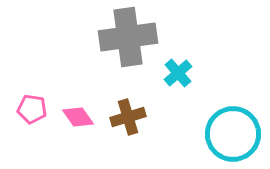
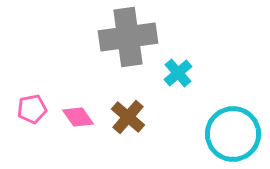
pink pentagon: rotated 20 degrees counterclockwise
brown cross: rotated 32 degrees counterclockwise
